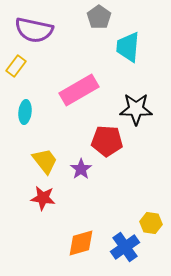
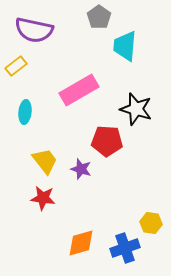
cyan trapezoid: moved 3 px left, 1 px up
yellow rectangle: rotated 15 degrees clockwise
black star: rotated 16 degrees clockwise
purple star: rotated 20 degrees counterclockwise
blue cross: moved 1 px down; rotated 16 degrees clockwise
